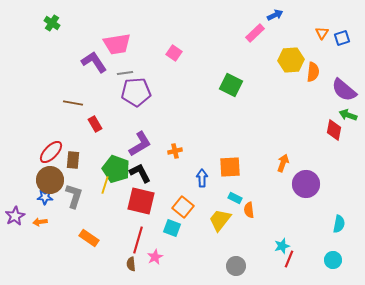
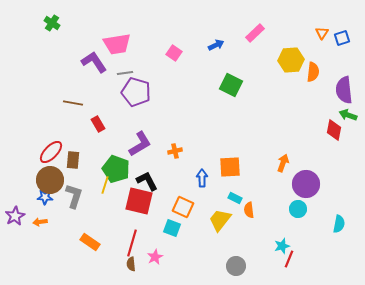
blue arrow at (275, 15): moved 59 px left, 30 px down
purple semicircle at (344, 90): rotated 44 degrees clockwise
purple pentagon at (136, 92): rotated 20 degrees clockwise
red rectangle at (95, 124): moved 3 px right
black L-shape at (140, 173): moved 7 px right, 8 px down
red square at (141, 201): moved 2 px left
orange square at (183, 207): rotated 15 degrees counterclockwise
orange rectangle at (89, 238): moved 1 px right, 4 px down
red line at (138, 240): moved 6 px left, 3 px down
cyan circle at (333, 260): moved 35 px left, 51 px up
